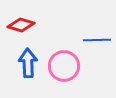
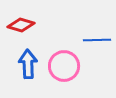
blue arrow: moved 1 px down
